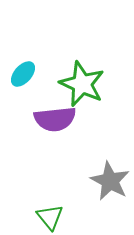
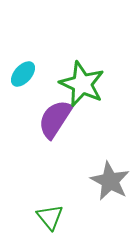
purple semicircle: rotated 129 degrees clockwise
